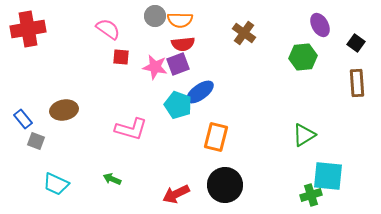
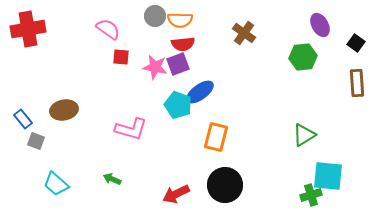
cyan trapezoid: rotated 16 degrees clockwise
